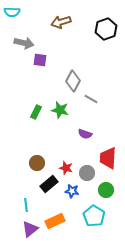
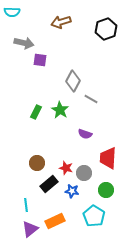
green star: rotated 18 degrees clockwise
gray circle: moved 3 px left
